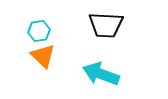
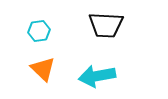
orange triangle: moved 13 px down
cyan arrow: moved 4 px left, 2 px down; rotated 30 degrees counterclockwise
